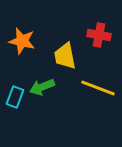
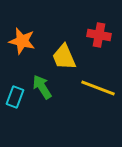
yellow trapezoid: moved 1 px left, 1 px down; rotated 12 degrees counterclockwise
green arrow: rotated 80 degrees clockwise
